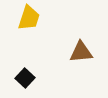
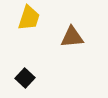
brown triangle: moved 9 px left, 15 px up
